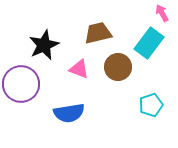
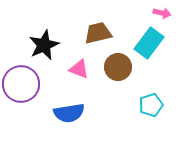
pink arrow: rotated 132 degrees clockwise
